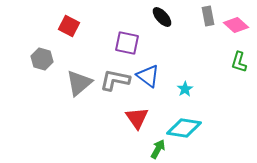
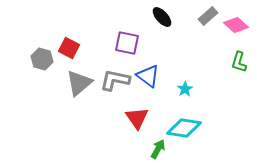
gray rectangle: rotated 60 degrees clockwise
red square: moved 22 px down
